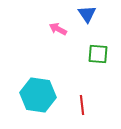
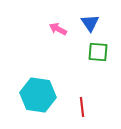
blue triangle: moved 3 px right, 9 px down
green square: moved 2 px up
red line: moved 2 px down
